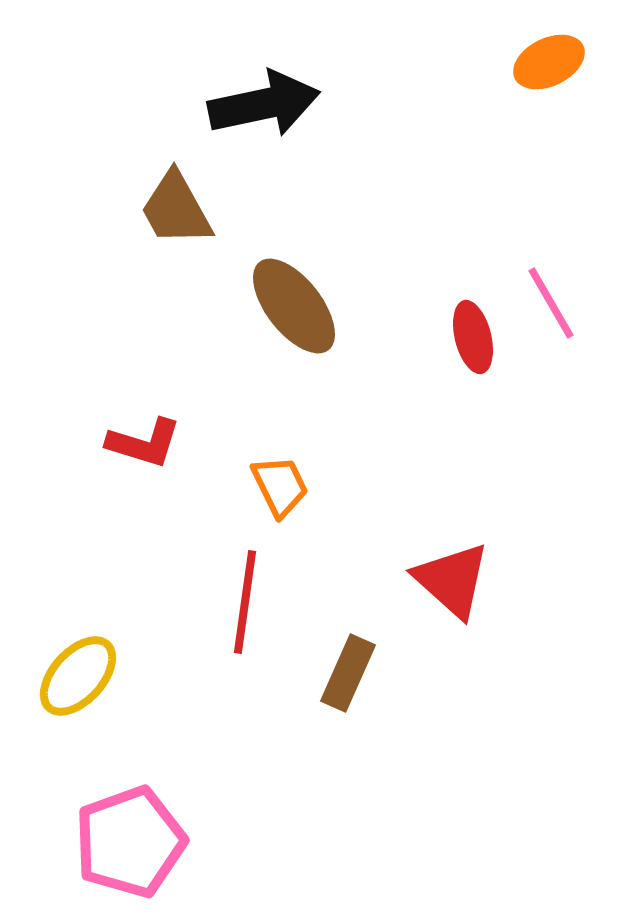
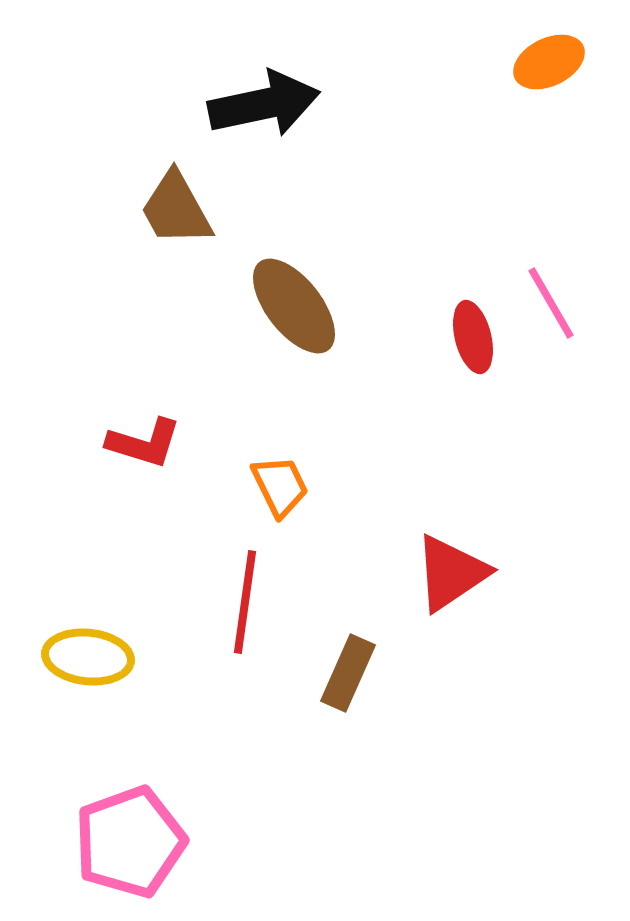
red triangle: moved 1 px left, 7 px up; rotated 44 degrees clockwise
yellow ellipse: moved 10 px right, 19 px up; rotated 54 degrees clockwise
